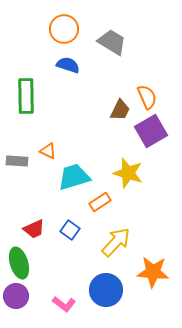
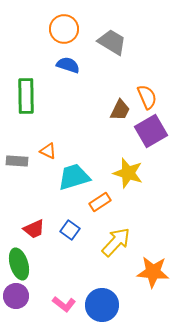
green ellipse: moved 1 px down
blue circle: moved 4 px left, 15 px down
